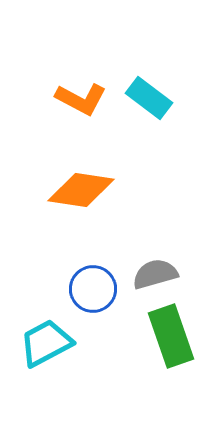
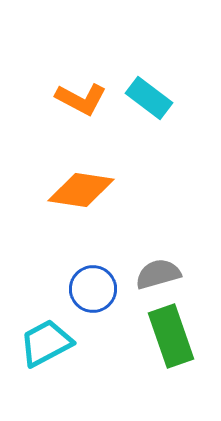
gray semicircle: moved 3 px right
